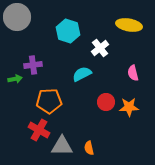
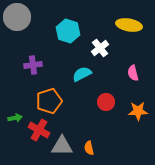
green arrow: moved 39 px down
orange pentagon: rotated 15 degrees counterclockwise
orange star: moved 9 px right, 4 px down
